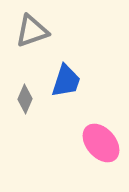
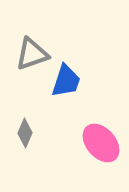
gray triangle: moved 23 px down
gray diamond: moved 34 px down
